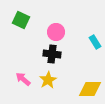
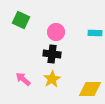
cyan rectangle: moved 9 px up; rotated 56 degrees counterclockwise
yellow star: moved 4 px right, 1 px up
